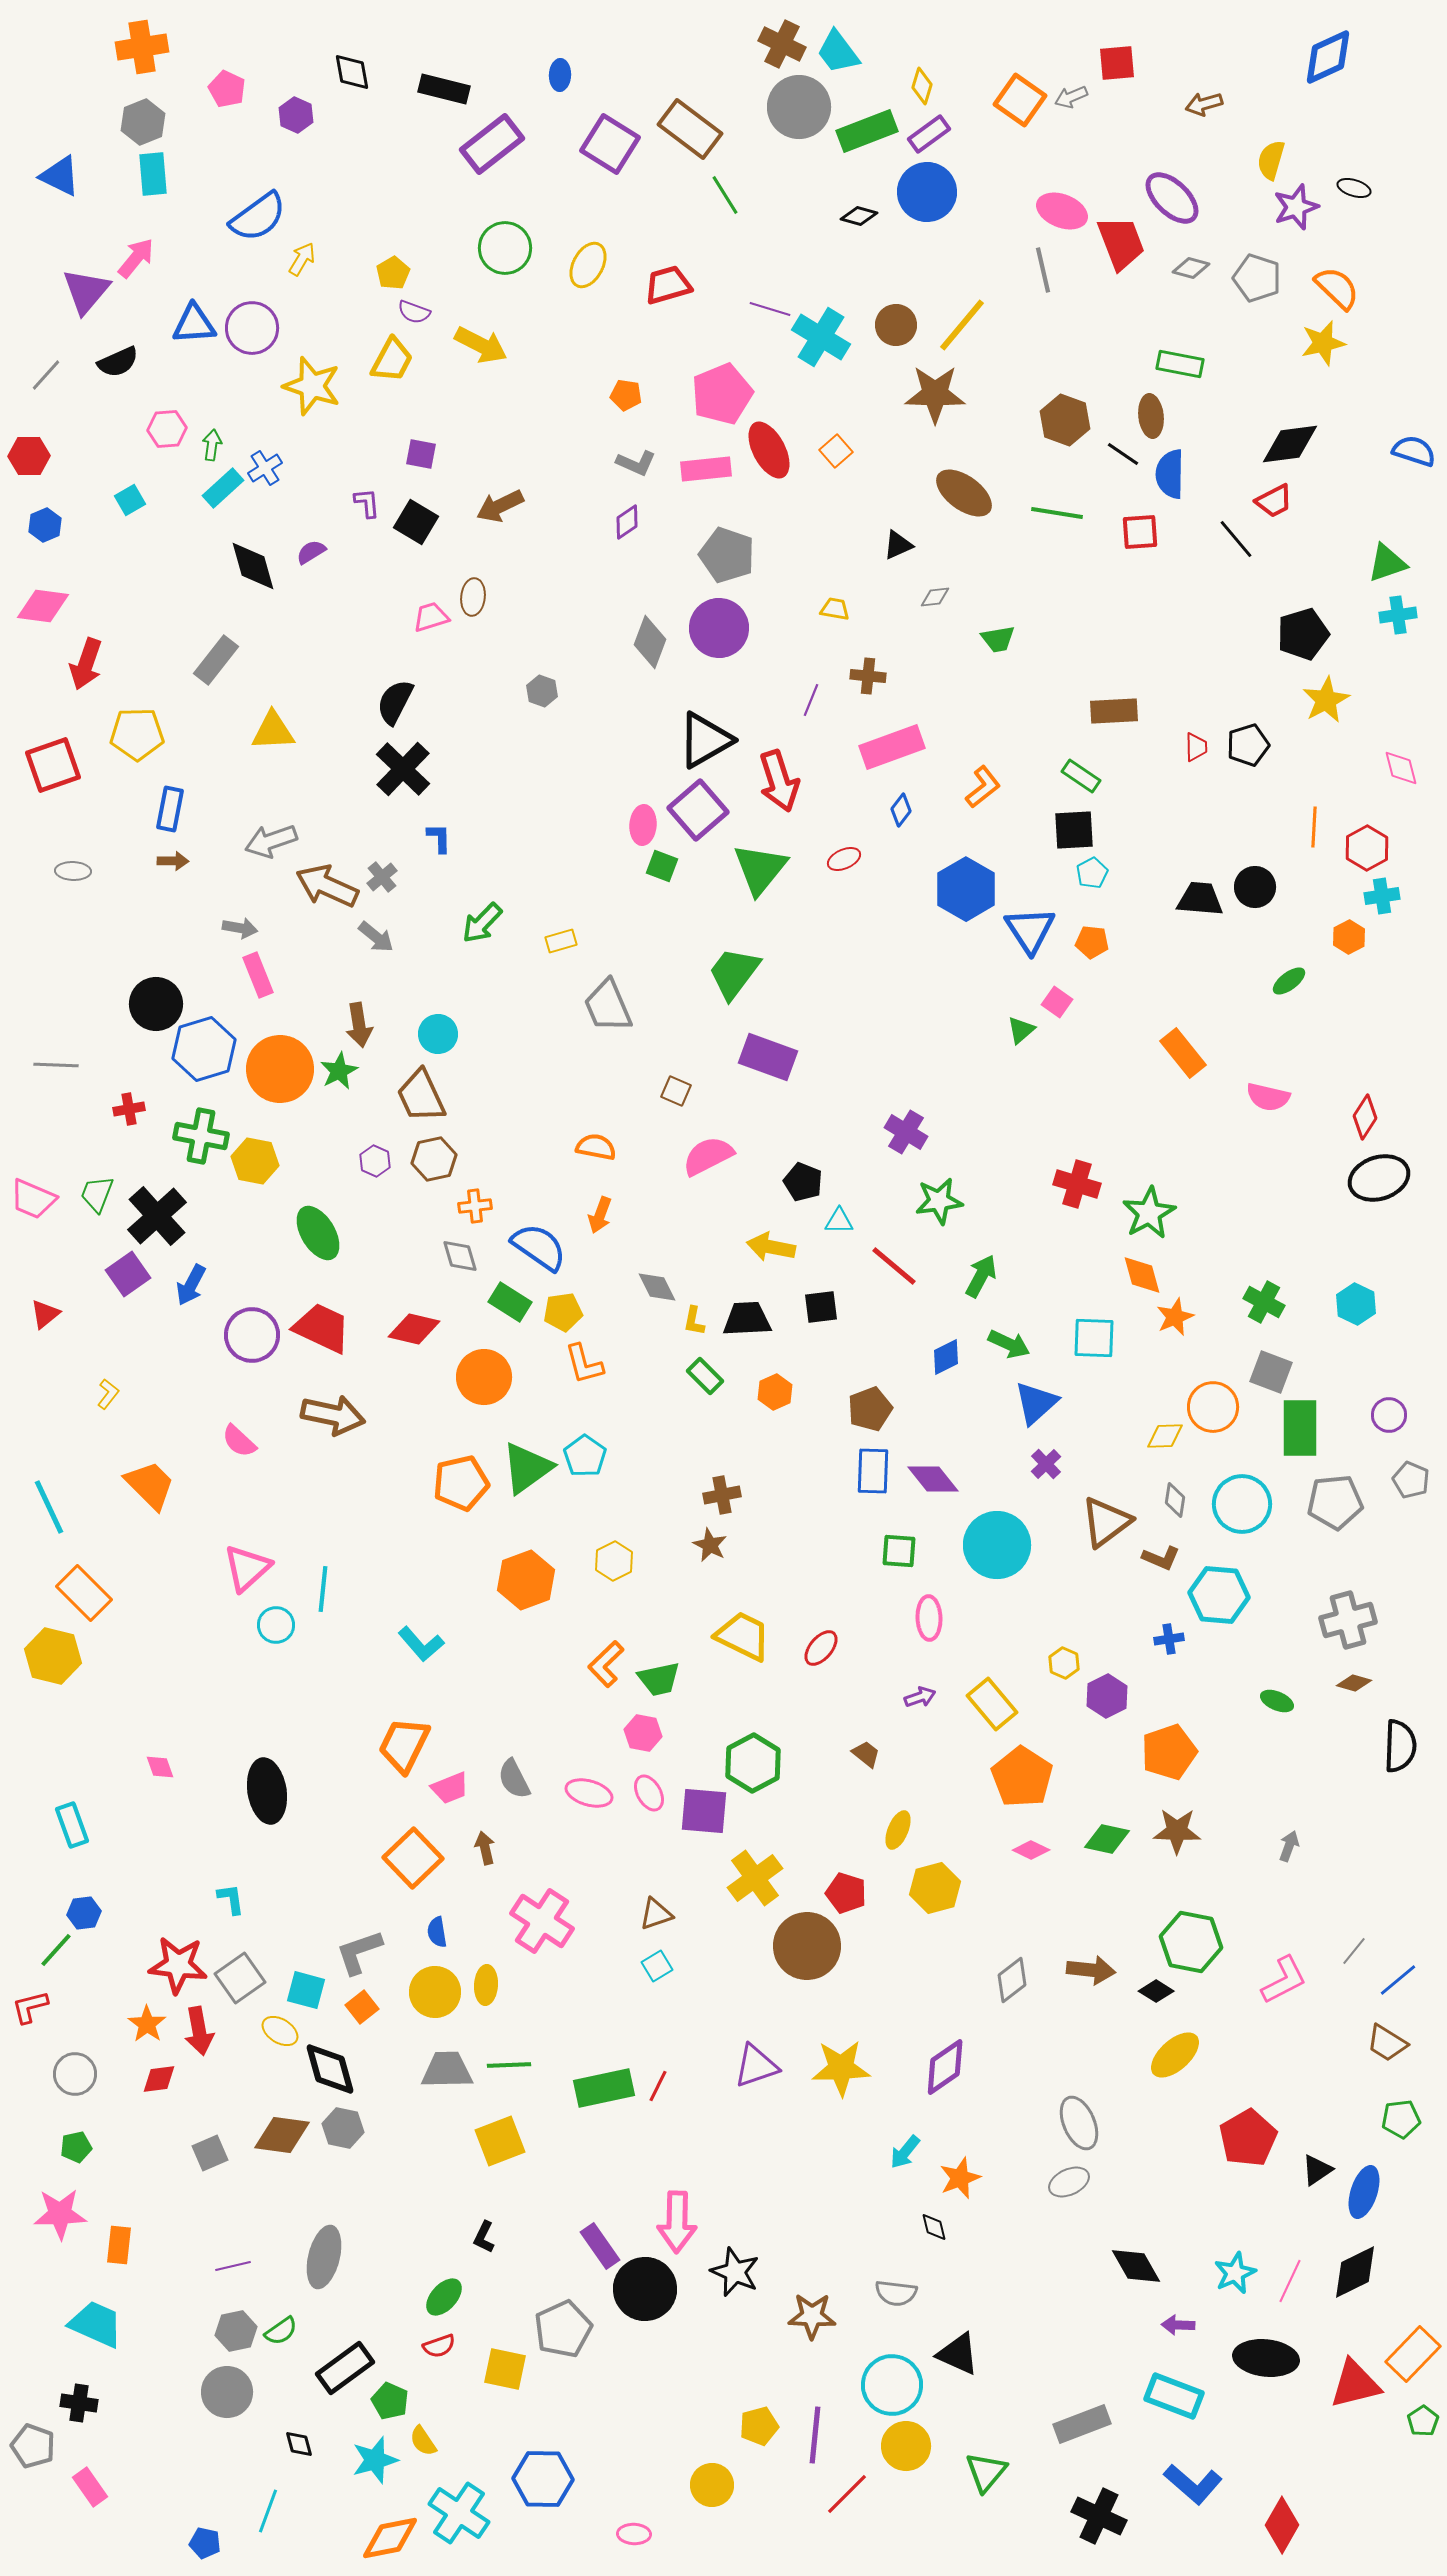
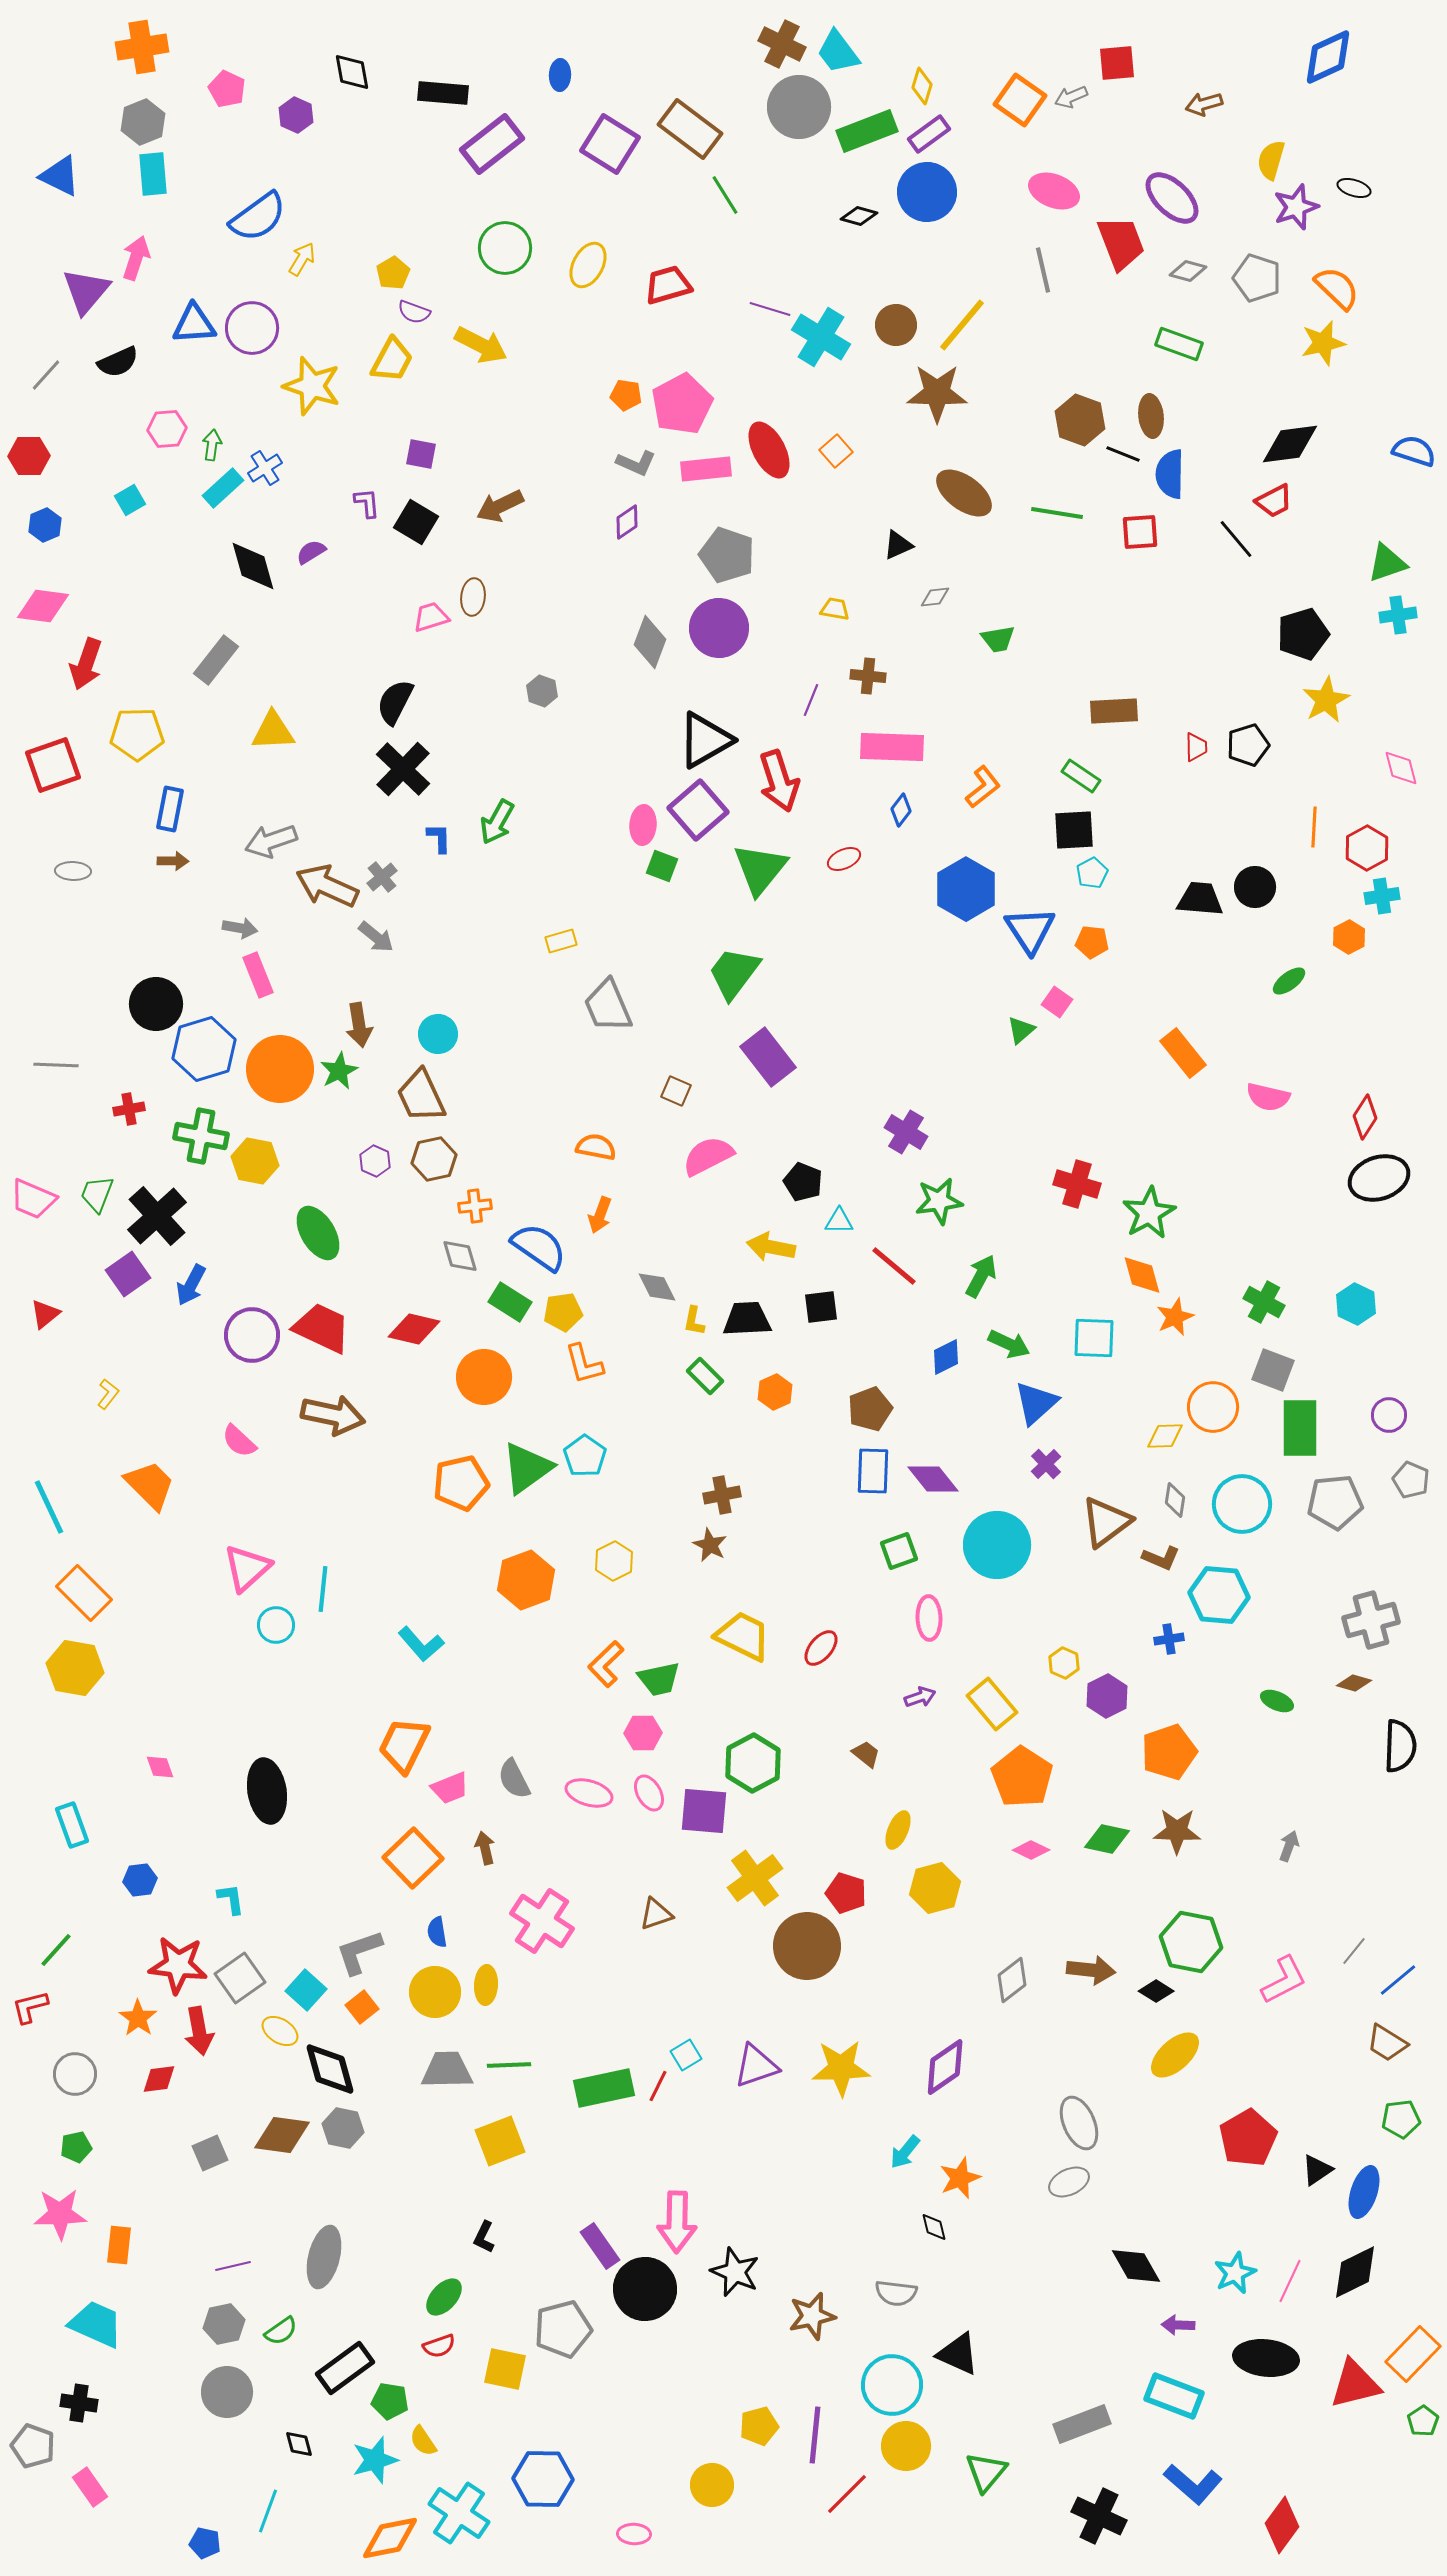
black rectangle at (444, 89): moved 1 px left, 4 px down; rotated 9 degrees counterclockwise
pink ellipse at (1062, 211): moved 8 px left, 20 px up
pink arrow at (136, 258): rotated 21 degrees counterclockwise
gray diamond at (1191, 268): moved 3 px left, 3 px down
green rectangle at (1180, 364): moved 1 px left, 20 px up; rotated 9 degrees clockwise
pink pentagon at (722, 394): moved 40 px left, 10 px down; rotated 6 degrees counterclockwise
brown star at (935, 394): moved 2 px right, 1 px up
brown hexagon at (1065, 420): moved 15 px right
black line at (1123, 454): rotated 12 degrees counterclockwise
pink rectangle at (892, 747): rotated 22 degrees clockwise
green arrow at (482, 923): moved 15 px right, 101 px up; rotated 15 degrees counterclockwise
purple rectangle at (768, 1057): rotated 32 degrees clockwise
gray square at (1271, 1372): moved 2 px right, 2 px up
green square at (899, 1551): rotated 24 degrees counterclockwise
gray cross at (1348, 1620): moved 23 px right
yellow hexagon at (53, 1656): moved 22 px right, 12 px down; rotated 4 degrees counterclockwise
pink hexagon at (643, 1733): rotated 12 degrees counterclockwise
blue hexagon at (84, 1913): moved 56 px right, 33 px up
cyan square at (657, 1966): moved 29 px right, 89 px down
cyan square at (306, 1990): rotated 27 degrees clockwise
orange star at (147, 2024): moved 9 px left, 6 px up
brown star at (812, 2316): rotated 15 degrees counterclockwise
gray pentagon at (563, 2329): rotated 10 degrees clockwise
gray hexagon at (236, 2331): moved 12 px left, 7 px up
green pentagon at (390, 2401): rotated 15 degrees counterclockwise
red diamond at (1282, 2525): rotated 6 degrees clockwise
